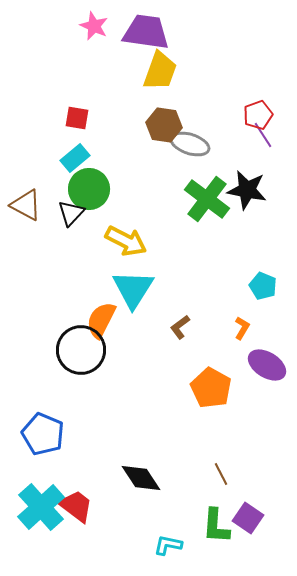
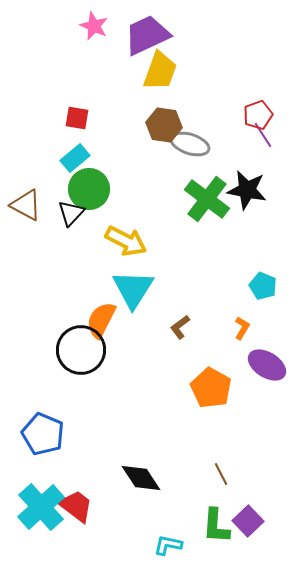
purple trapezoid: moved 1 px right, 3 px down; rotated 33 degrees counterclockwise
purple square: moved 3 px down; rotated 12 degrees clockwise
